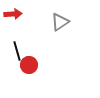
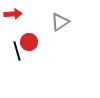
red circle: moved 23 px up
